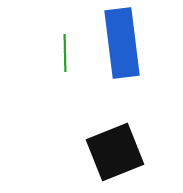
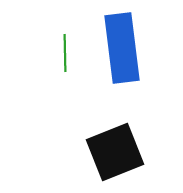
blue rectangle: moved 5 px down
